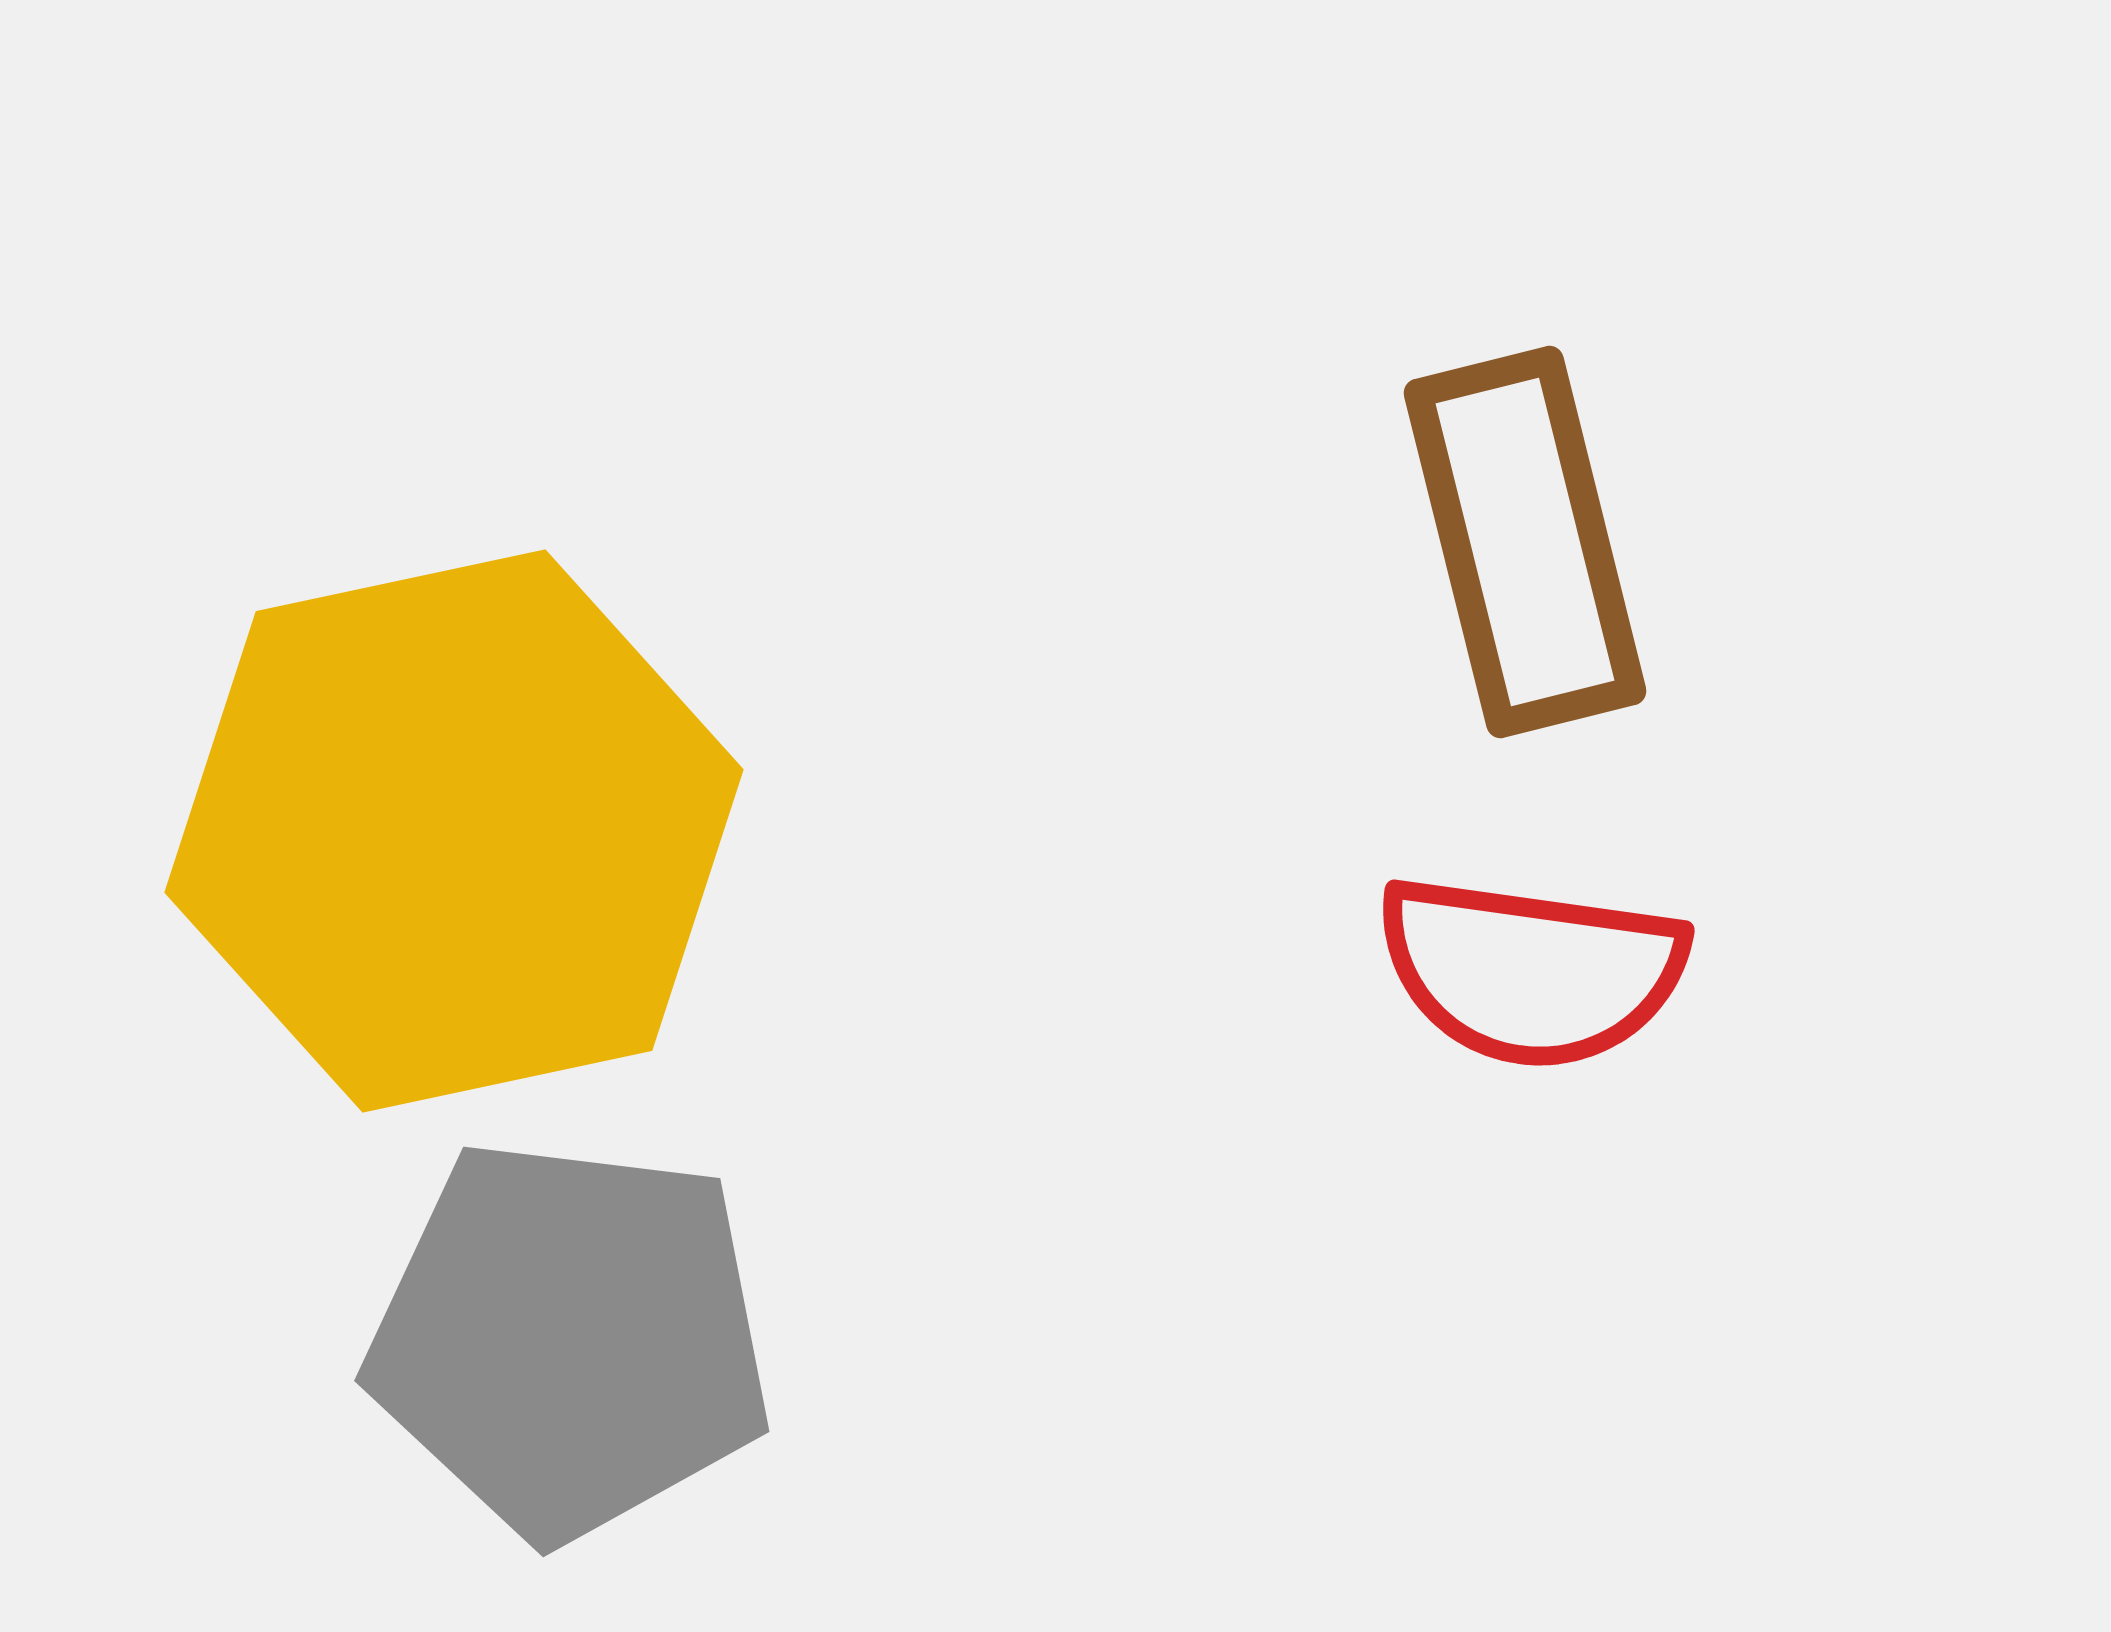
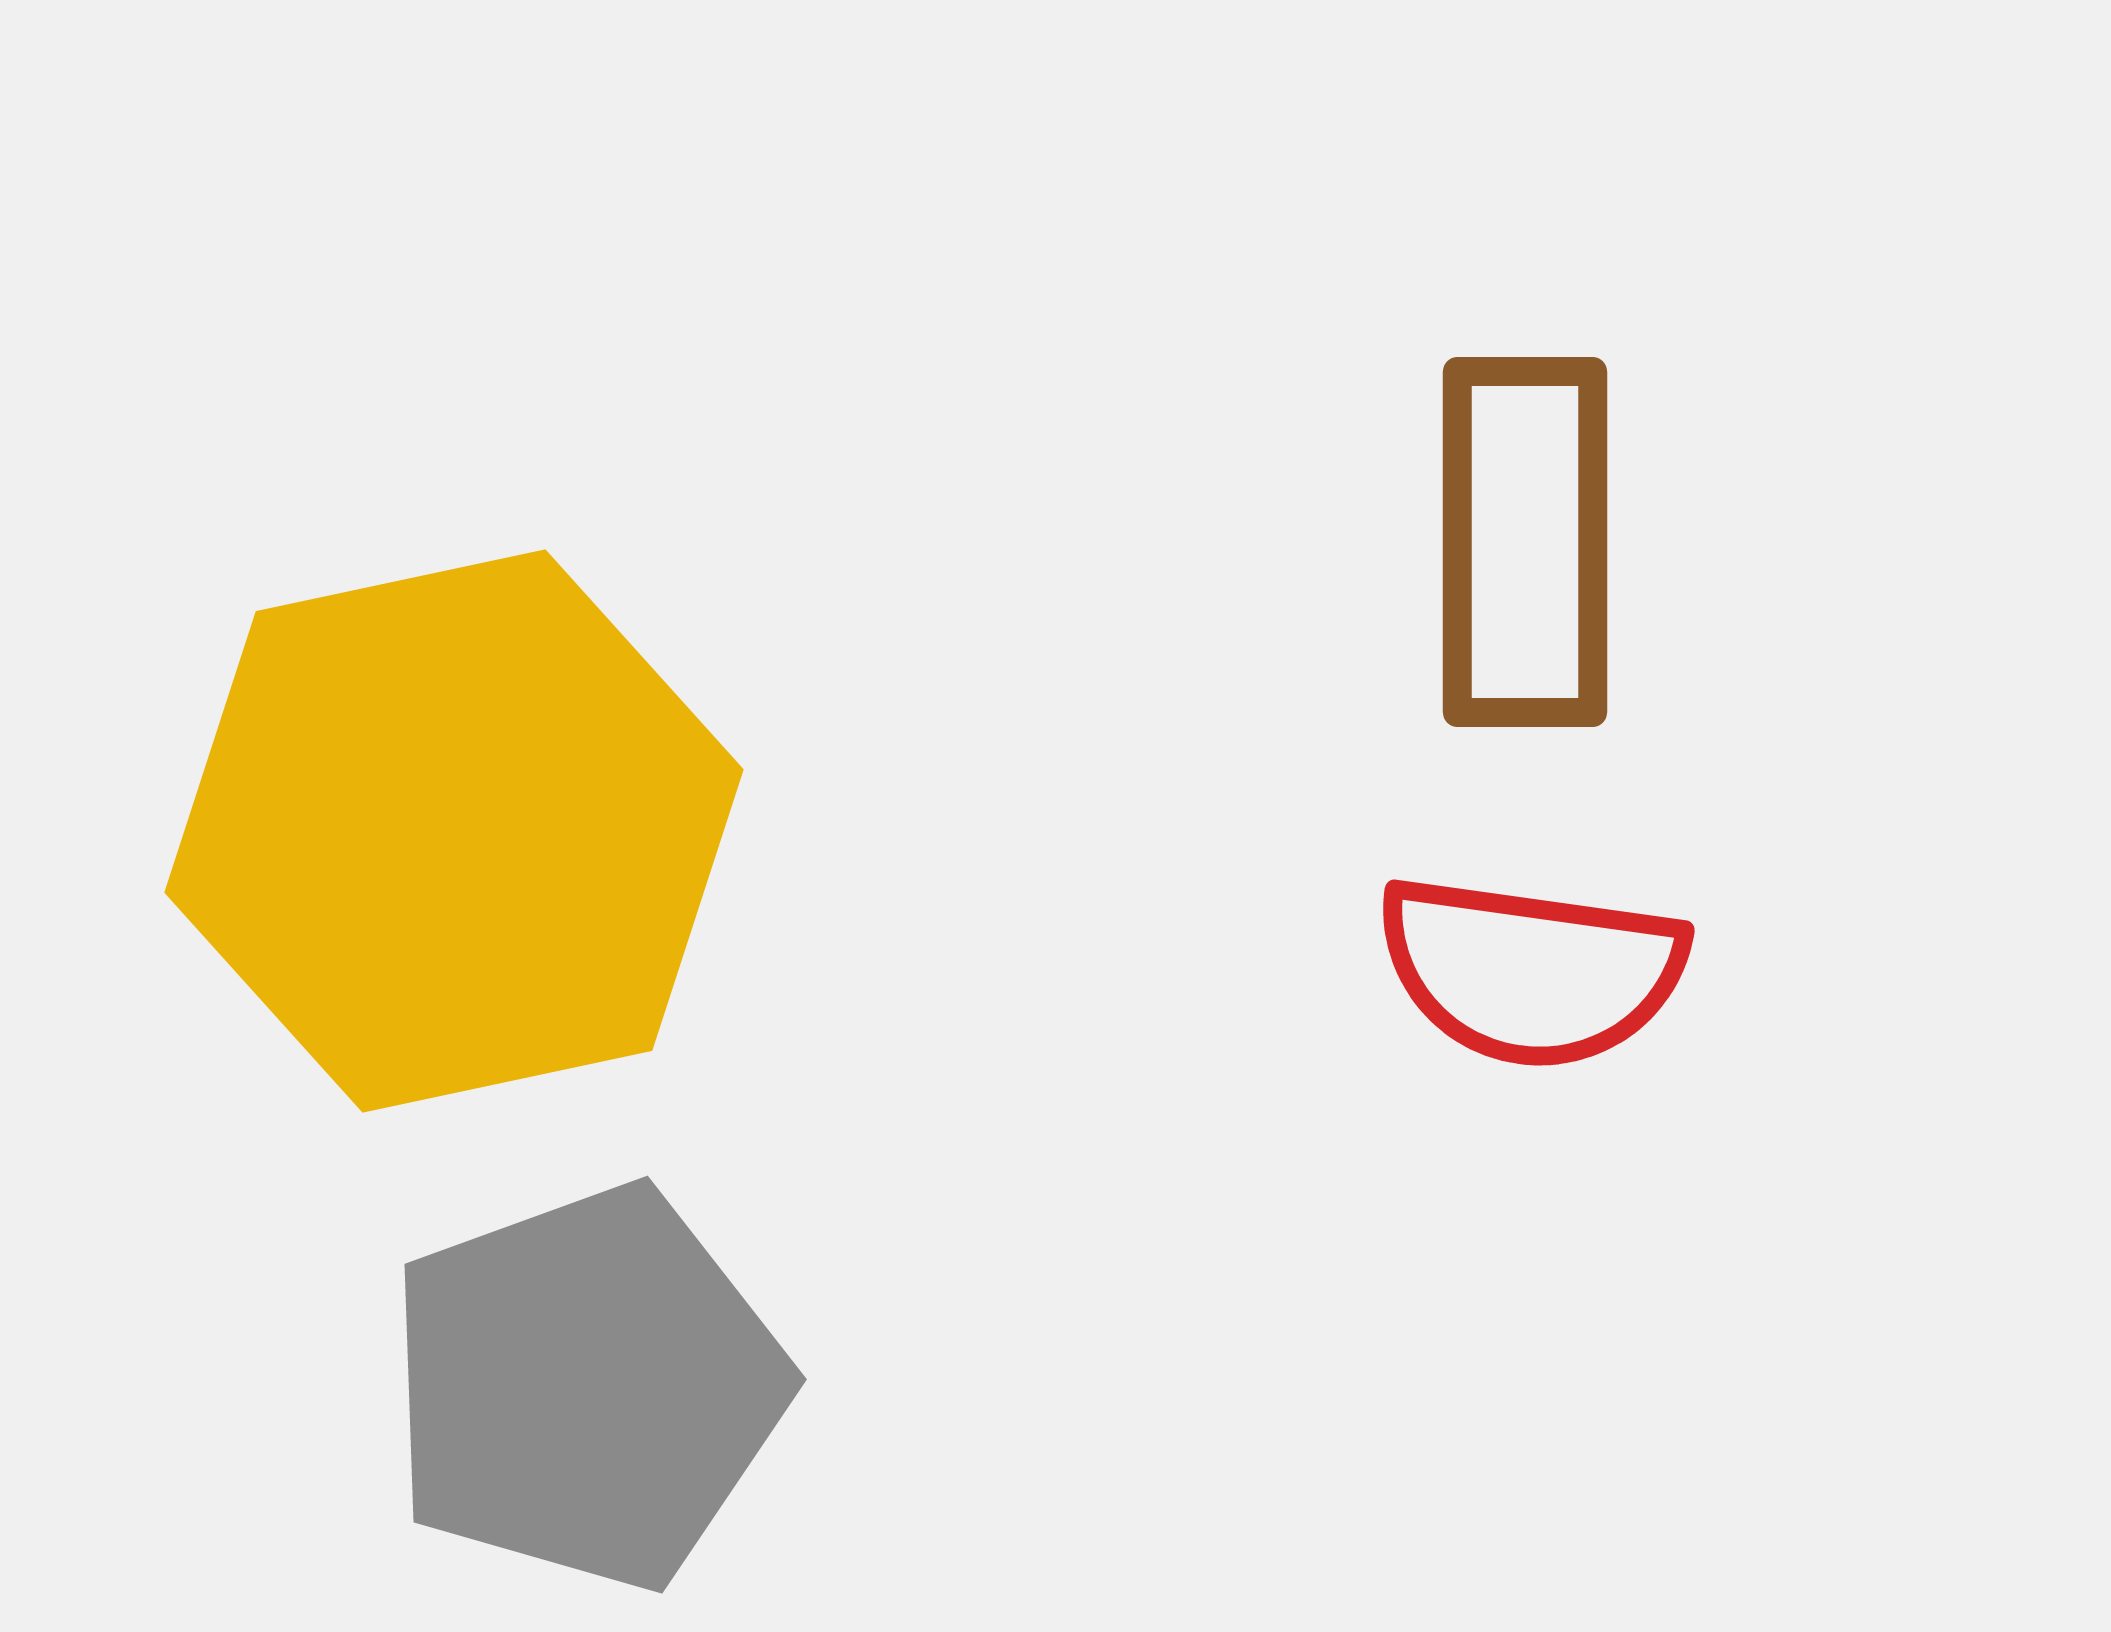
brown rectangle: rotated 14 degrees clockwise
gray pentagon: moved 17 px right, 48 px down; rotated 27 degrees counterclockwise
